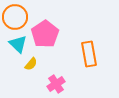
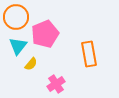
orange circle: moved 1 px right
pink pentagon: rotated 12 degrees clockwise
cyan triangle: moved 2 px down; rotated 24 degrees clockwise
